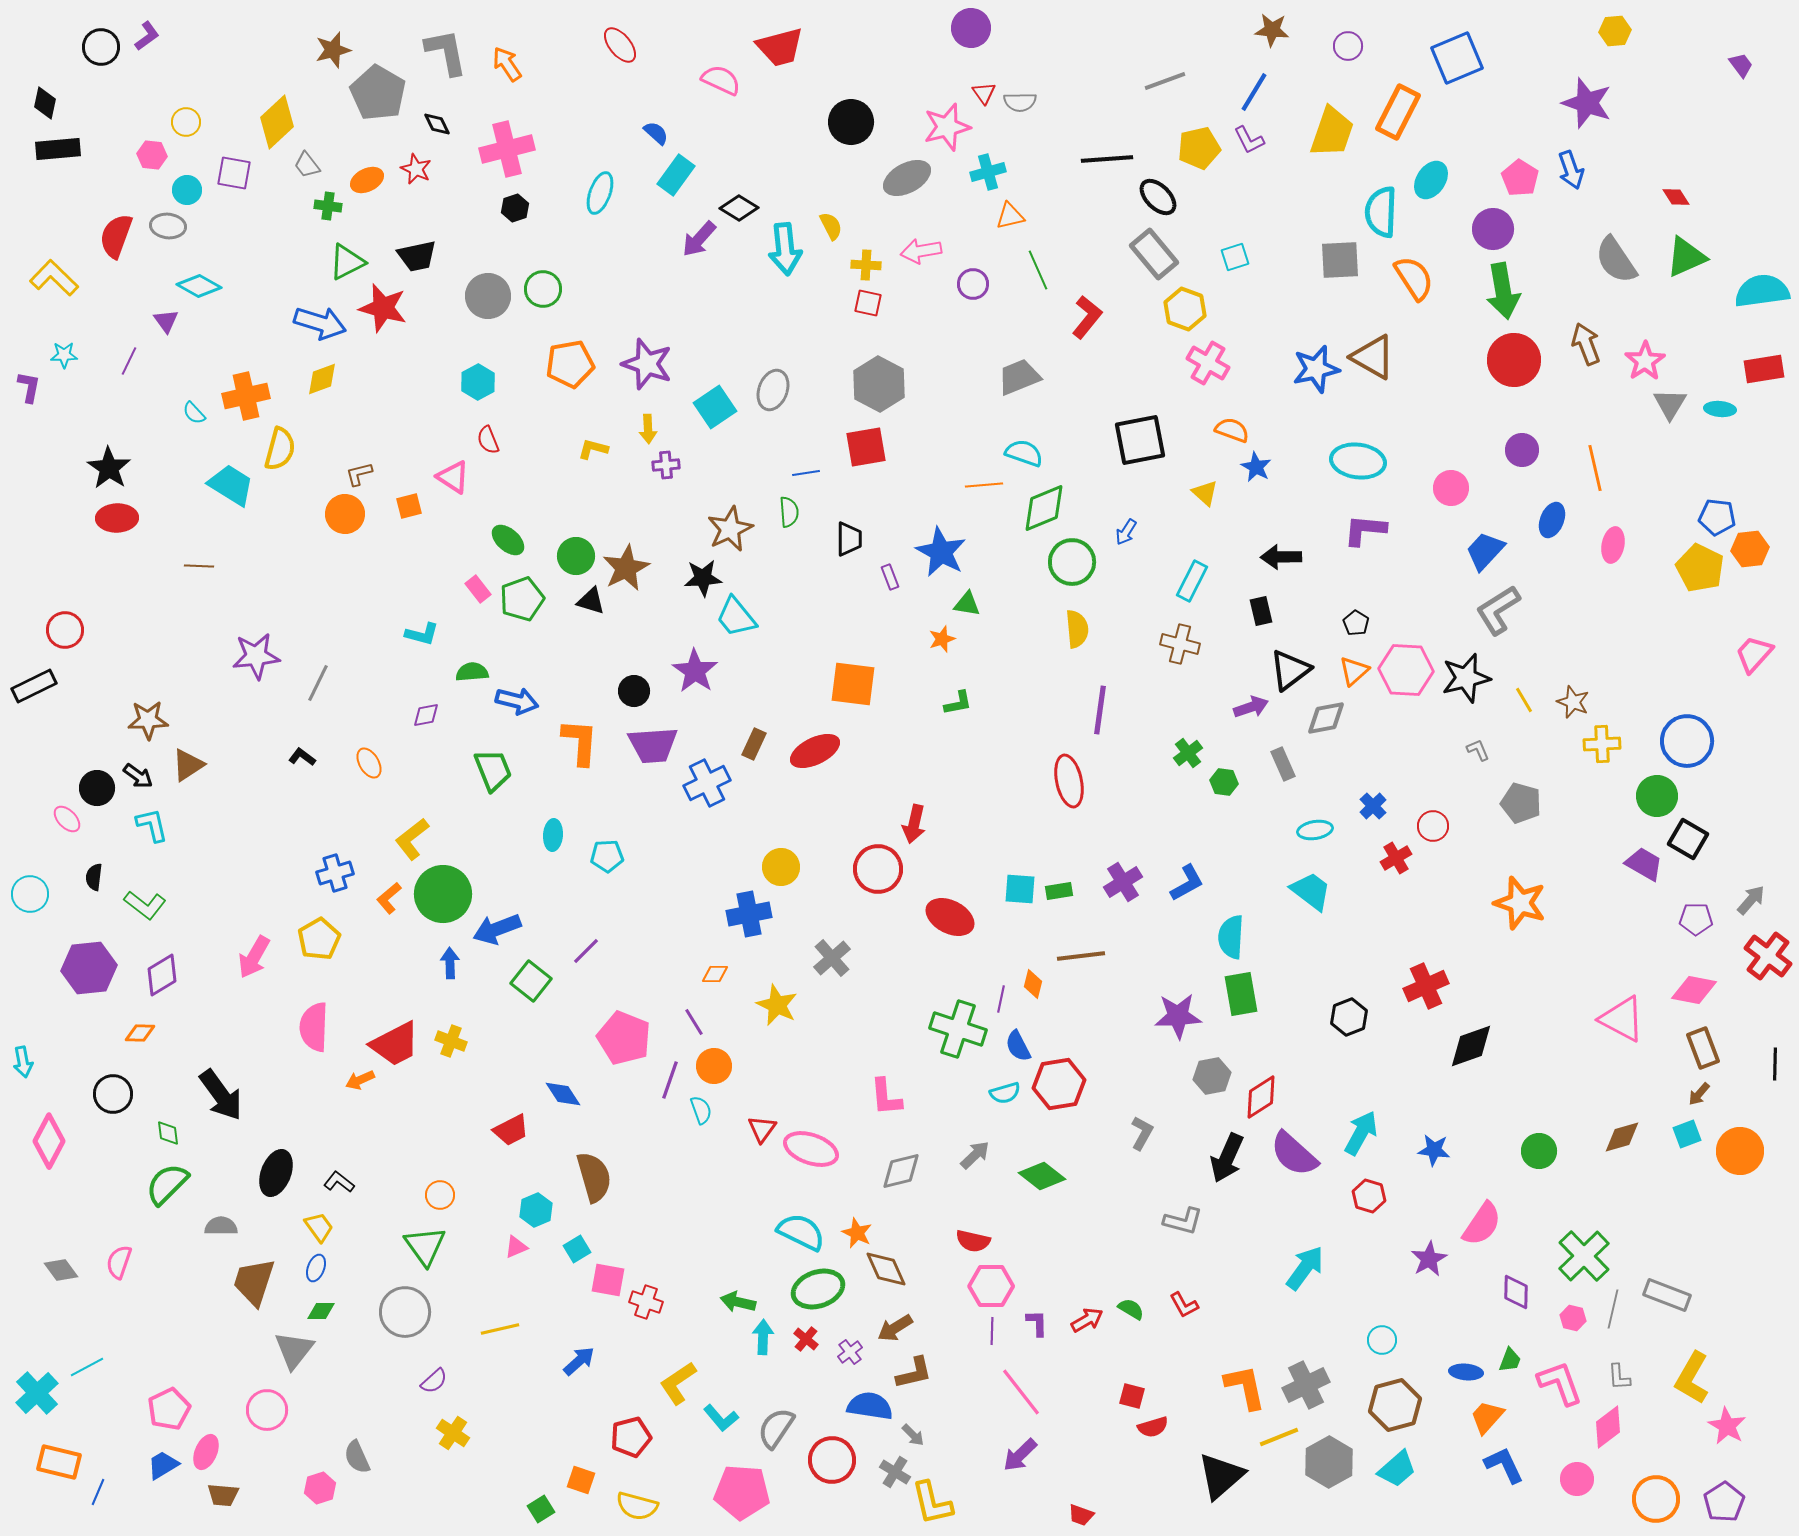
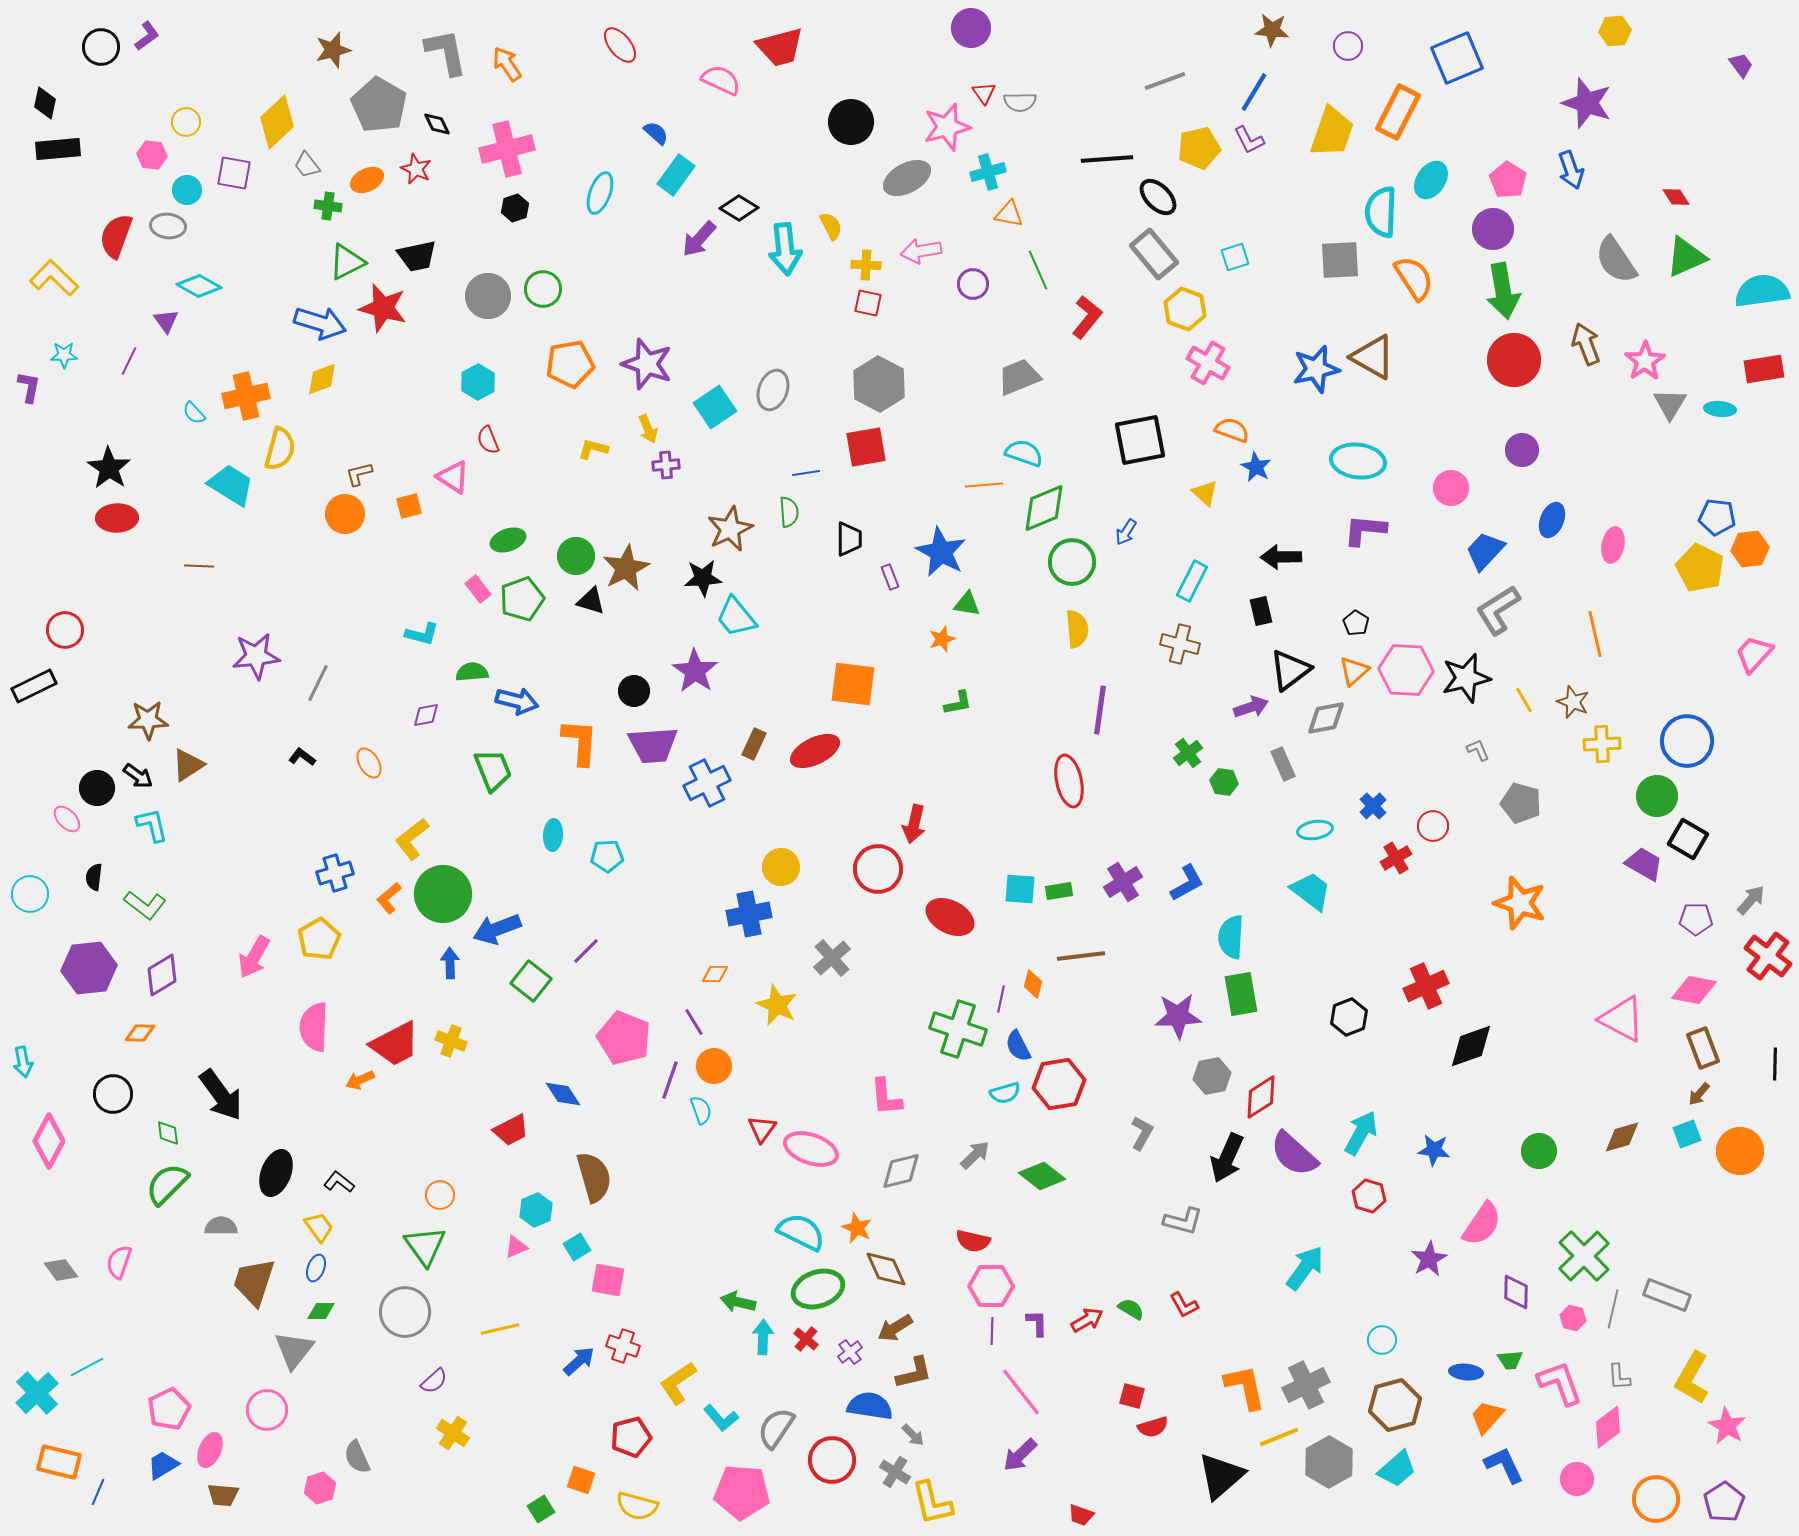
gray pentagon at (378, 93): moved 1 px right, 12 px down
pink pentagon at (1520, 178): moved 12 px left, 2 px down
orange triangle at (1010, 216): moved 1 px left, 2 px up; rotated 24 degrees clockwise
yellow arrow at (648, 429): rotated 20 degrees counterclockwise
orange line at (1595, 468): moved 166 px down
green ellipse at (508, 540): rotated 60 degrees counterclockwise
orange star at (857, 1233): moved 5 px up
cyan square at (577, 1249): moved 2 px up
red cross at (646, 1302): moved 23 px left, 44 px down
green trapezoid at (1510, 1360): rotated 64 degrees clockwise
pink ellipse at (206, 1452): moved 4 px right, 2 px up
